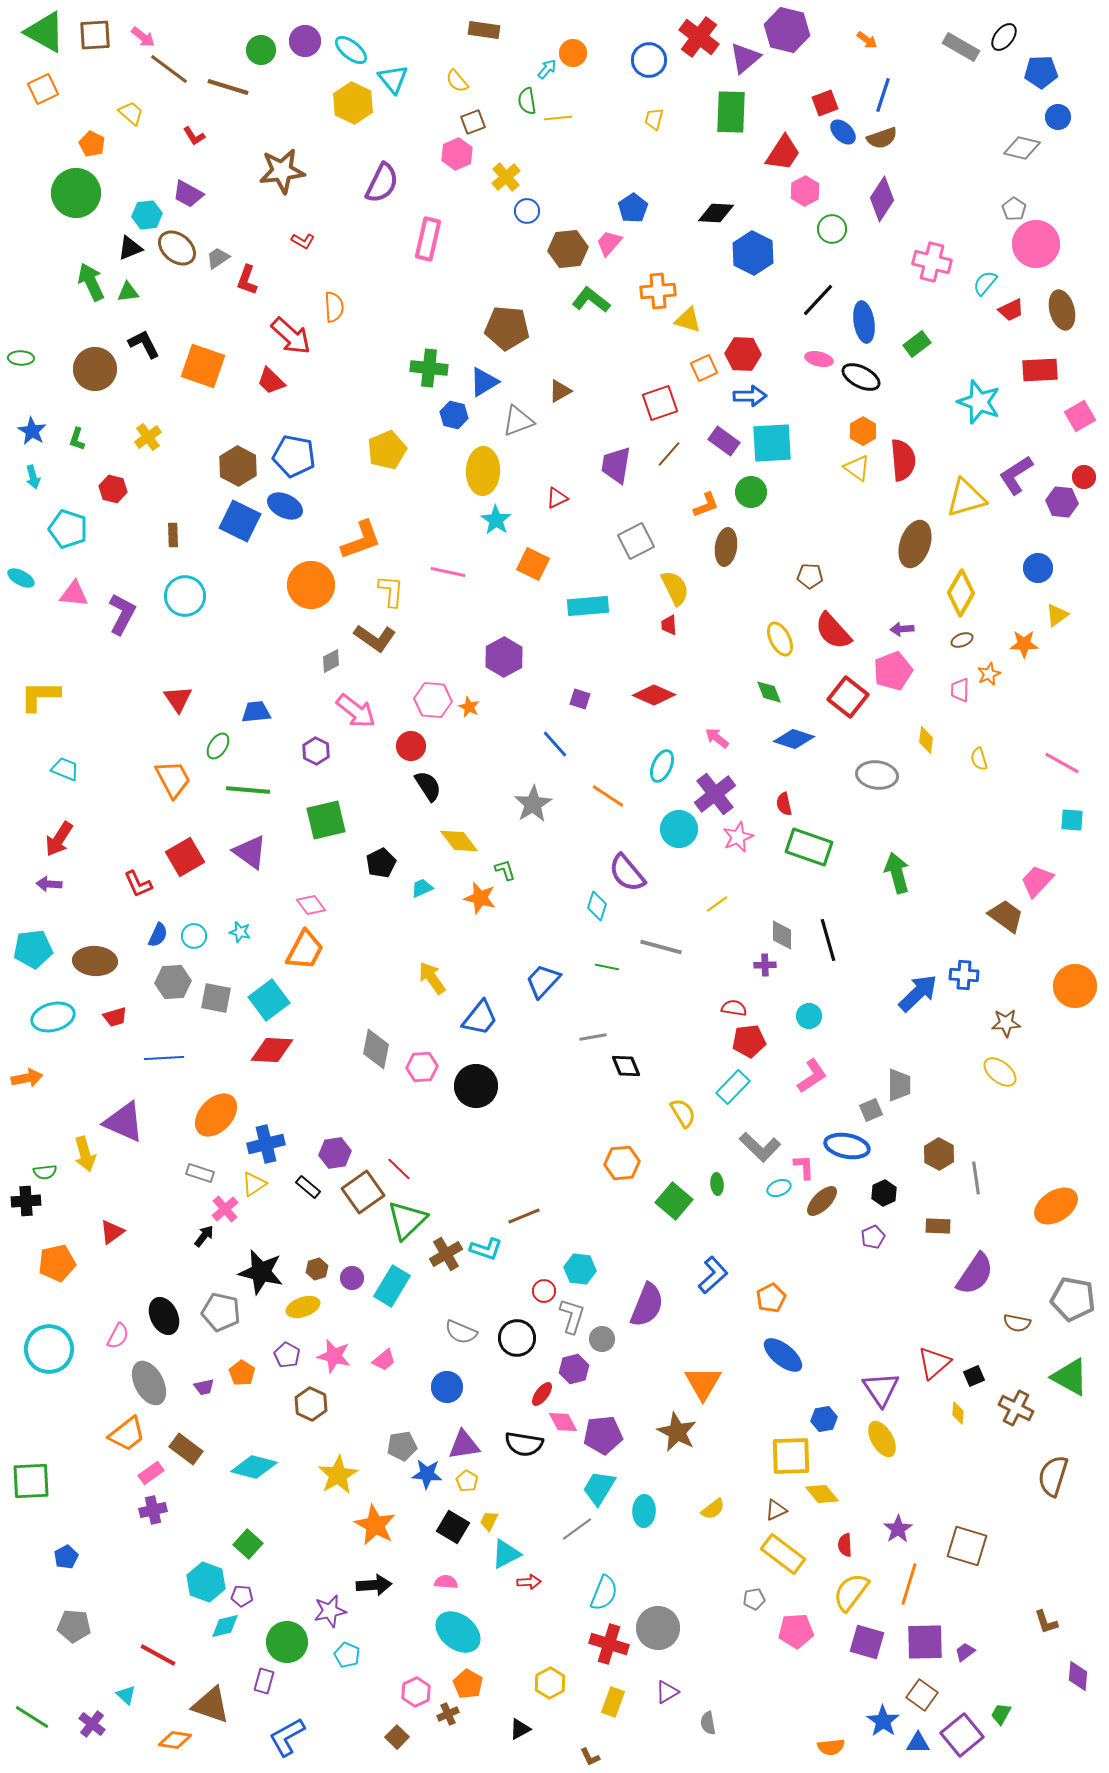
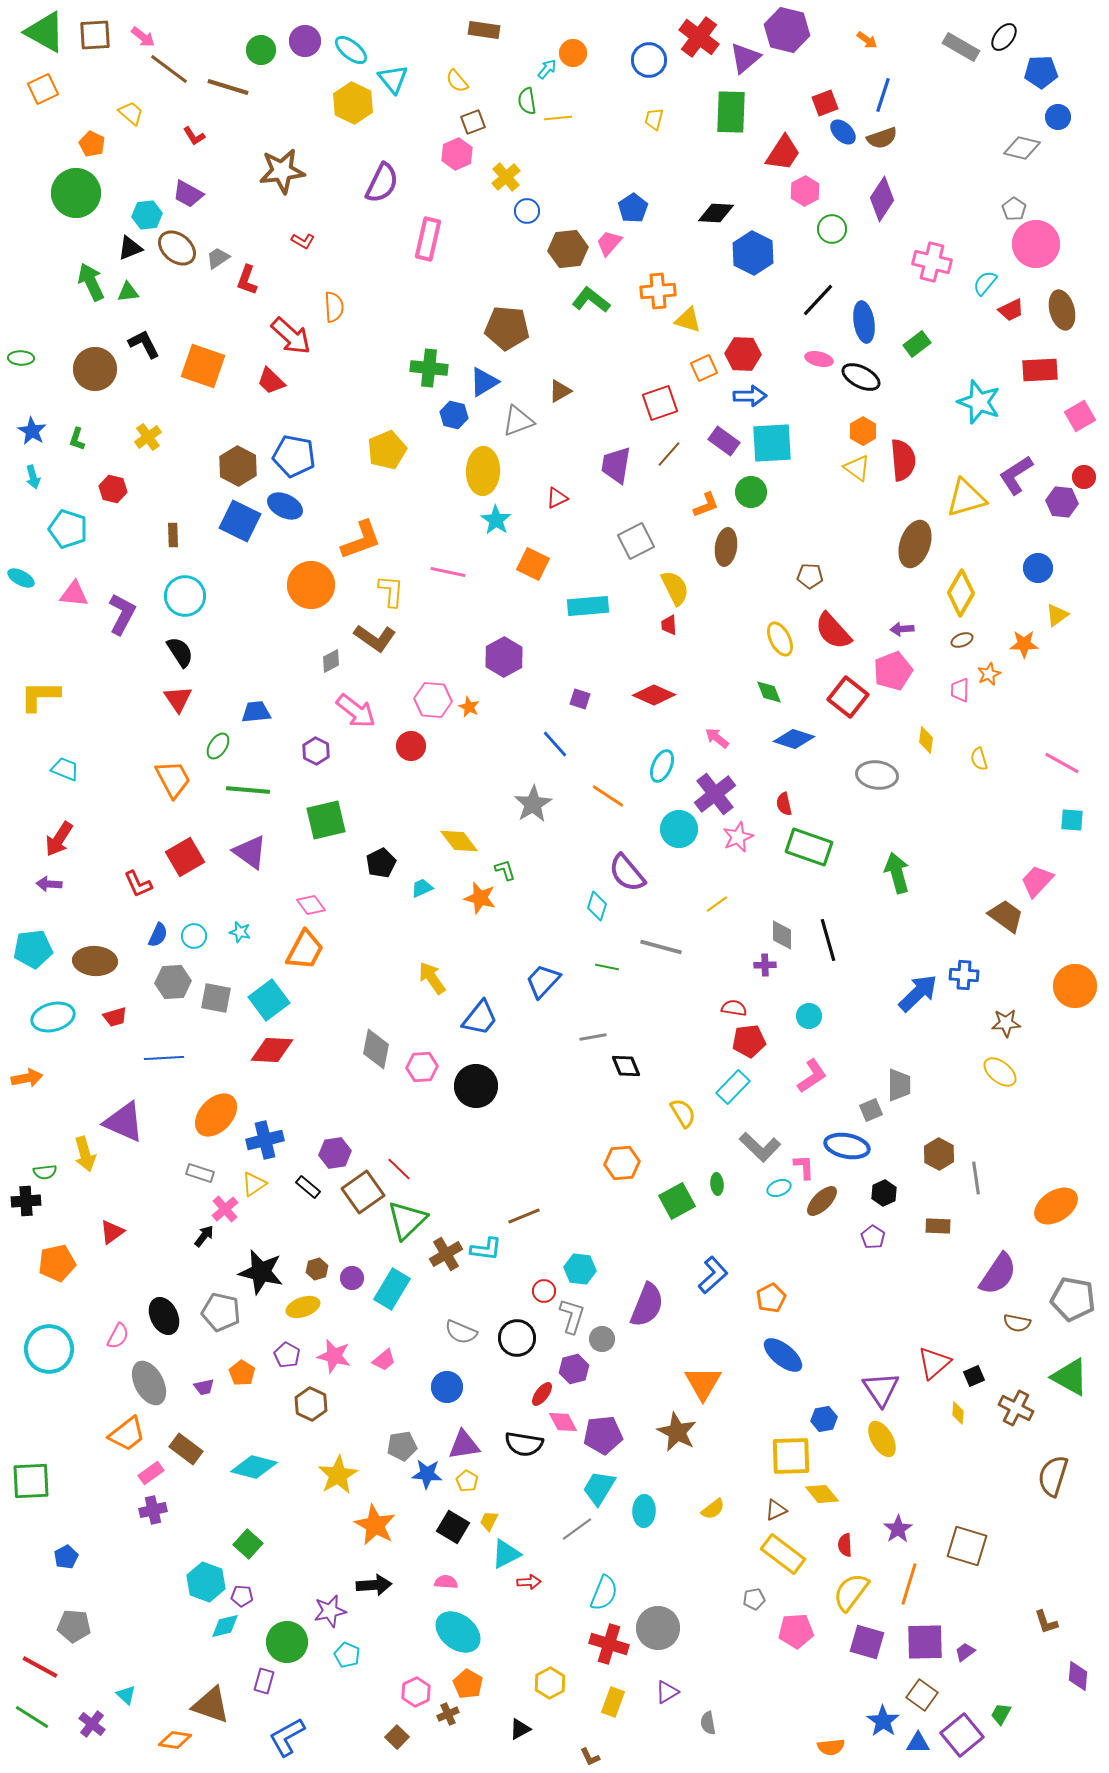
black semicircle at (428, 786): moved 248 px left, 134 px up
blue cross at (266, 1144): moved 1 px left, 4 px up
green square at (674, 1201): moved 3 px right; rotated 21 degrees clockwise
purple pentagon at (873, 1237): rotated 15 degrees counterclockwise
cyan L-shape at (486, 1249): rotated 12 degrees counterclockwise
purple semicircle at (975, 1274): moved 23 px right
cyan rectangle at (392, 1286): moved 3 px down
red line at (158, 1655): moved 118 px left, 12 px down
